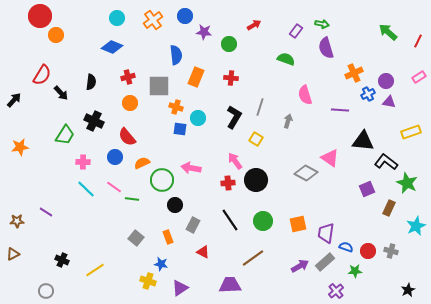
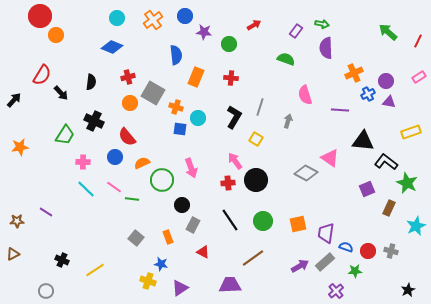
purple semicircle at (326, 48): rotated 15 degrees clockwise
gray square at (159, 86): moved 6 px left, 7 px down; rotated 30 degrees clockwise
pink arrow at (191, 168): rotated 120 degrees counterclockwise
black circle at (175, 205): moved 7 px right
